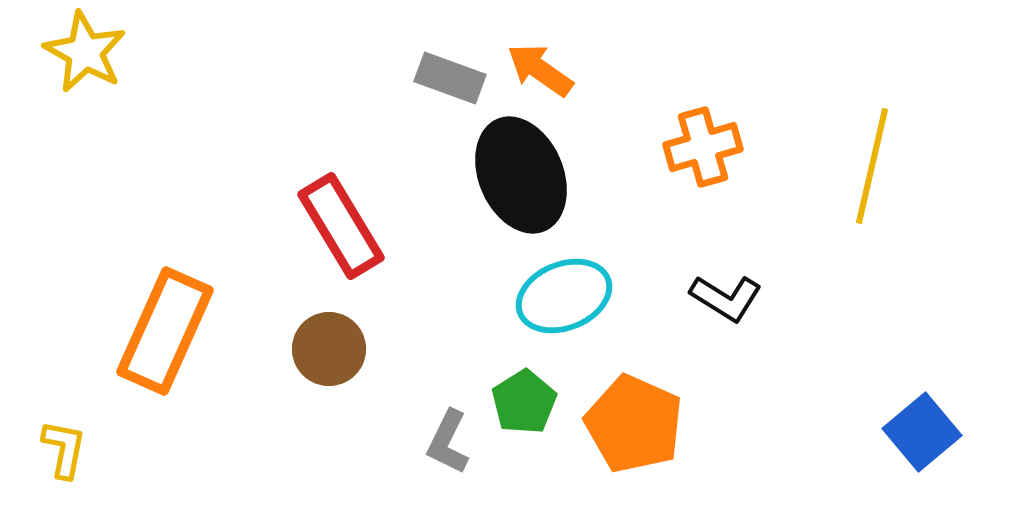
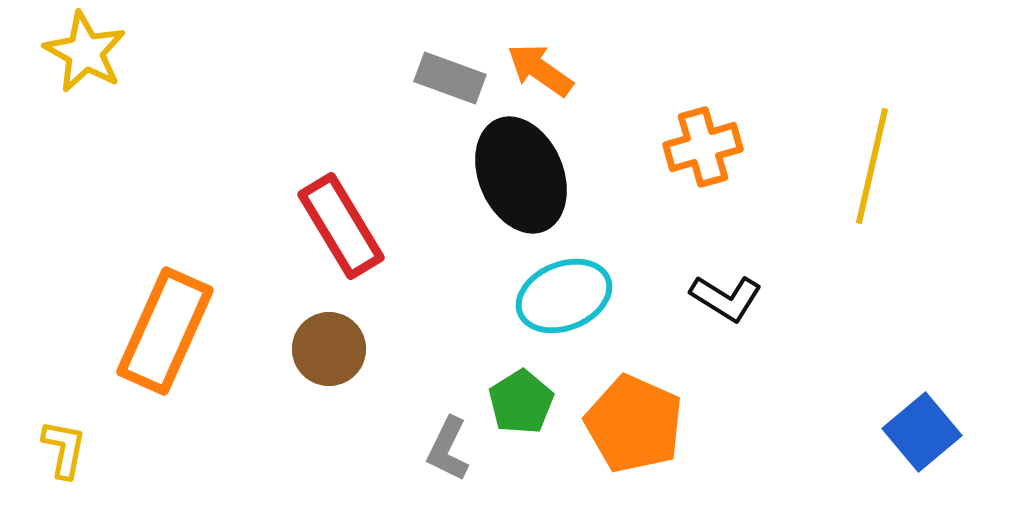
green pentagon: moved 3 px left
gray L-shape: moved 7 px down
